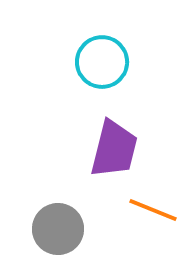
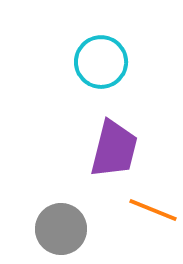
cyan circle: moved 1 px left
gray circle: moved 3 px right
